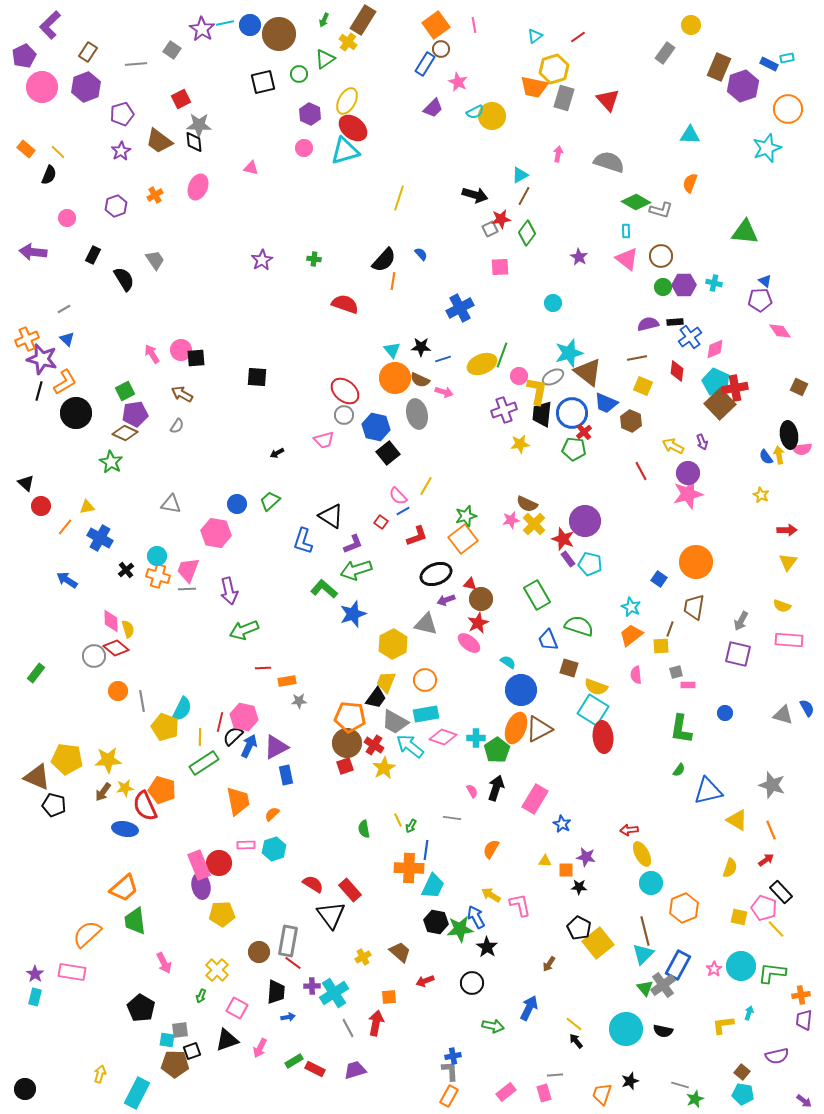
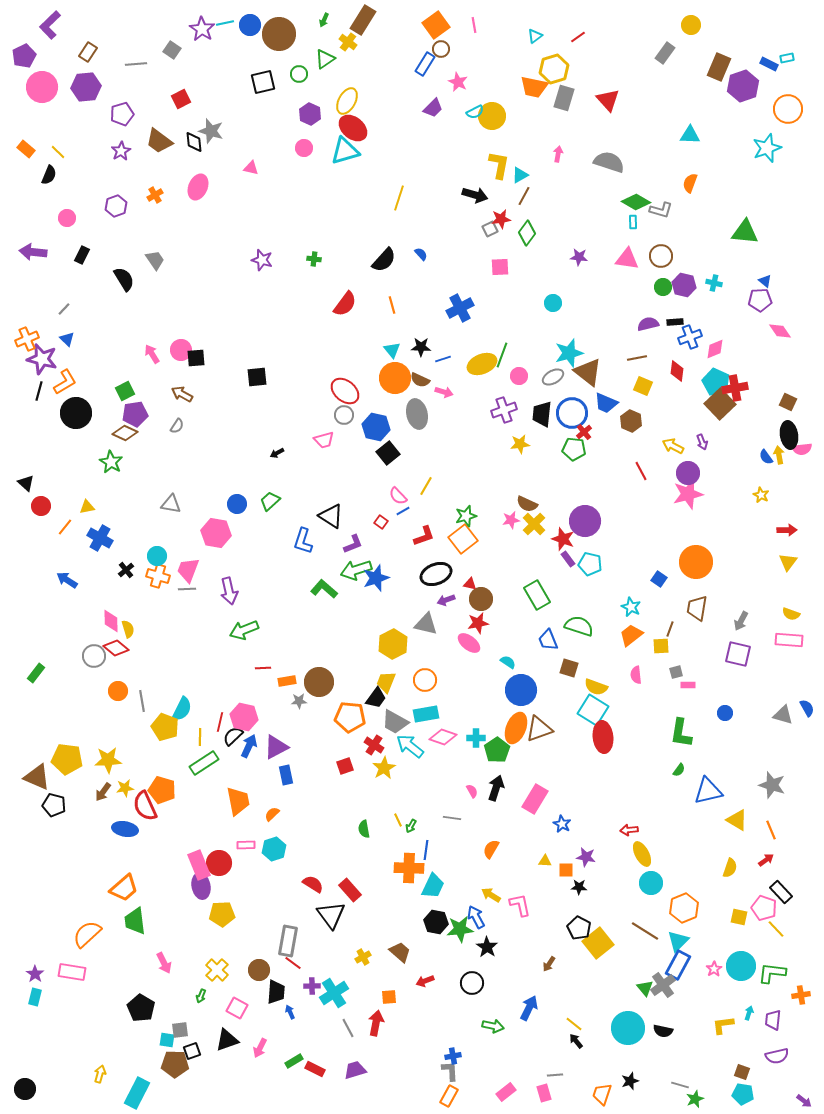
purple hexagon at (86, 87): rotated 16 degrees clockwise
gray star at (199, 125): moved 12 px right, 6 px down; rotated 15 degrees clockwise
cyan rectangle at (626, 231): moved 7 px right, 9 px up
black rectangle at (93, 255): moved 11 px left
purple star at (579, 257): rotated 24 degrees counterclockwise
pink triangle at (627, 259): rotated 30 degrees counterclockwise
purple star at (262, 260): rotated 25 degrees counterclockwise
orange line at (393, 281): moved 1 px left, 24 px down; rotated 24 degrees counterclockwise
purple hexagon at (684, 285): rotated 15 degrees clockwise
red semicircle at (345, 304): rotated 108 degrees clockwise
gray line at (64, 309): rotated 16 degrees counterclockwise
blue cross at (690, 337): rotated 15 degrees clockwise
black square at (257, 377): rotated 10 degrees counterclockwise
brown square at (799, 387): moved 11 px left, 15 px down
yellow L-shape at (537, 391): moved 38 px left, 226 px up
red L-shape at (417, 536): moved 7 px right
yellow semicircle at (782, 606): moved 9 px right, 8 px down
brown trapezoid at (694, 607): moved 3 px right, 1 px down
blue star at (353, 614): moved 23 px right, 36 px up
red star at (478, 623): rotated 15 degrees clockwise
brown triangle at (539, 729): rotated 8 degrees clockwise
green L-shape at (681, 729): moved 4 px down
brown circle at (347, 743): moved 28 px left, 61 px up
brown line at (645, 931): rotated 44 degrees counterclockwise
brown circle at (259, 952): moved 18 px down
cyan triangle at (643, 954): moved 35 px right, 13 px up
blue arrow at (288, 1017): moved 2 px right, 5 px up; rotated 104 degrees counterclockwise
purple trapezoid at (804, 1020): moved 31 px left
cyan circle at (626, 1029): moved 2 px right, 1 px up
brown square at (742, 1072): rotated 21 degrees counterclockwise
